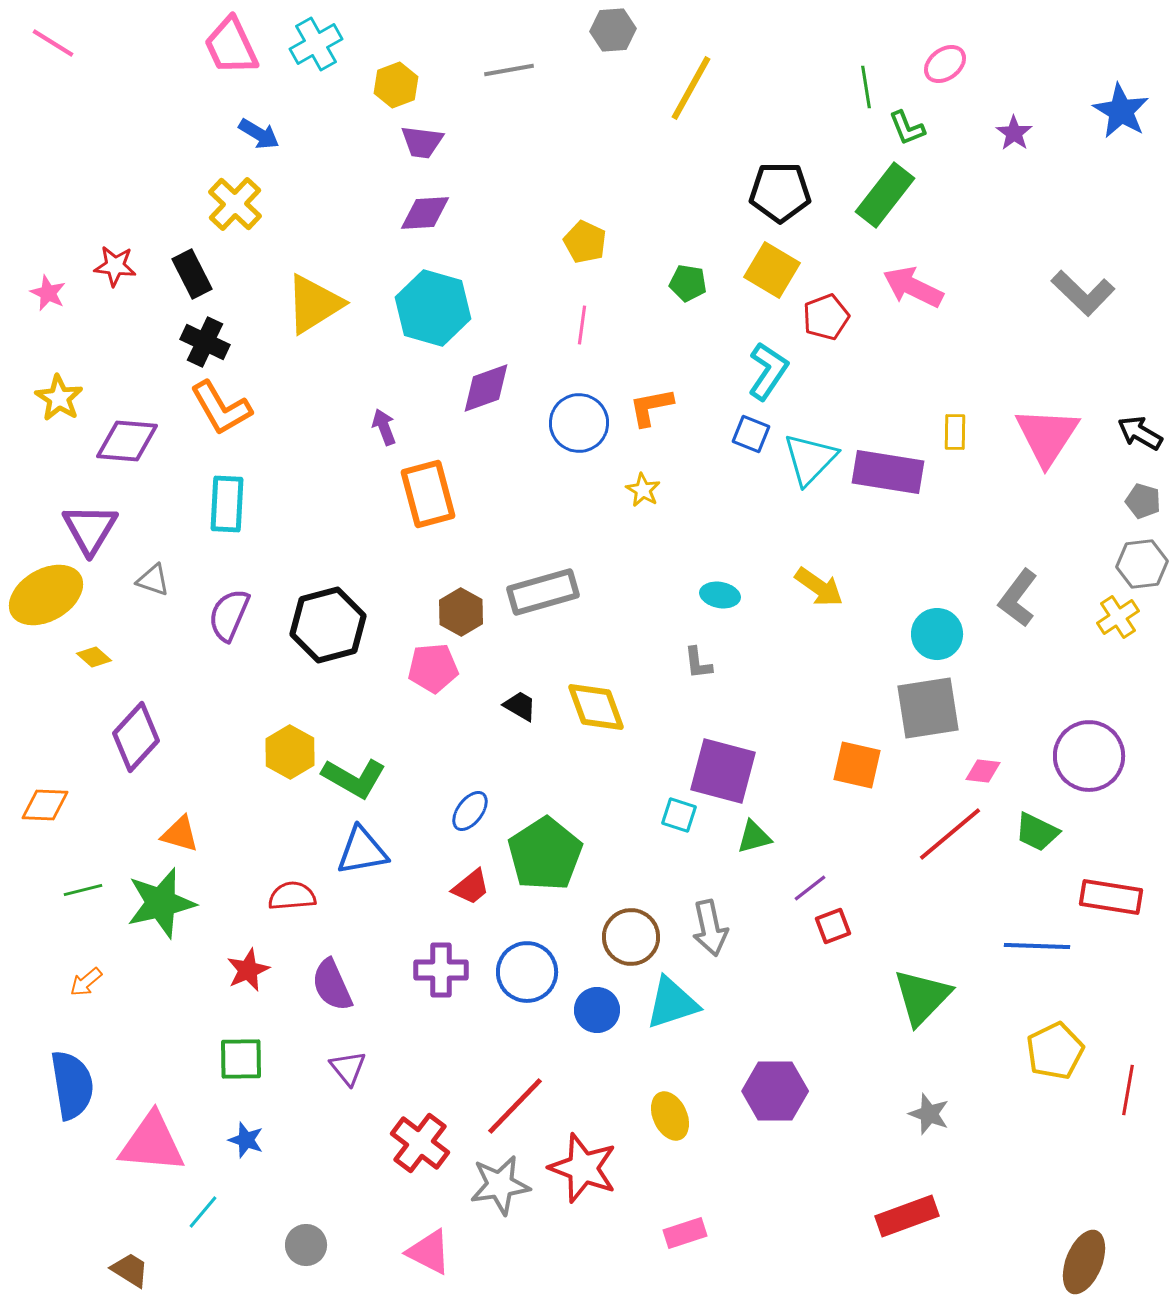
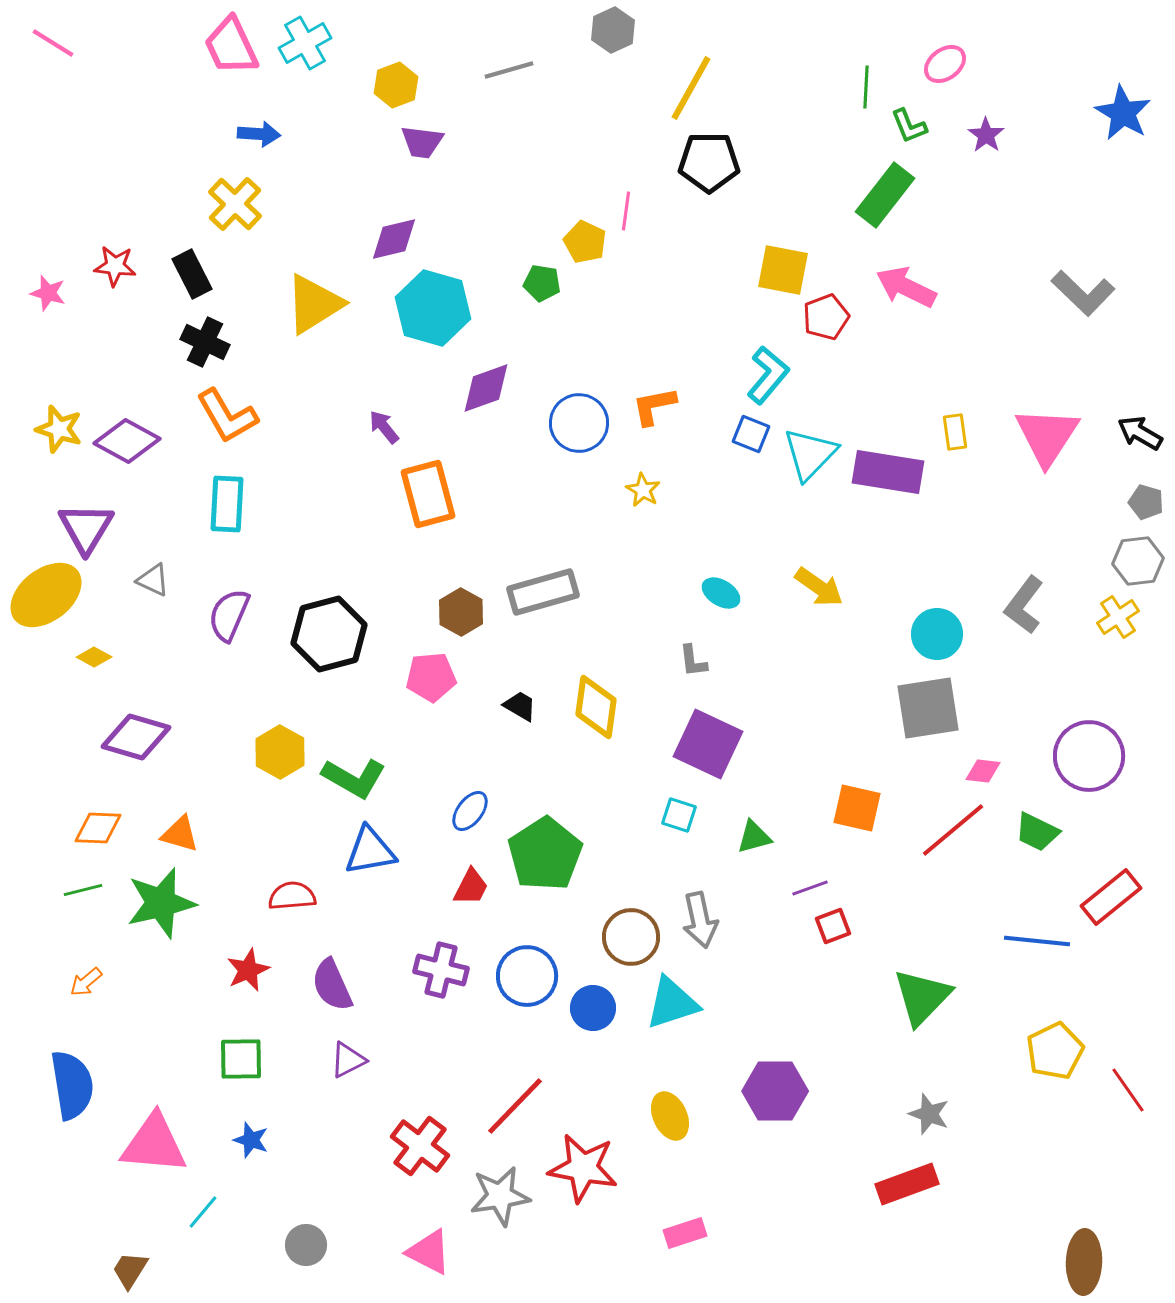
gray hexagon at (613, 30): rotated 21 degrees counterclockwise
cyan cross at (316, 44): moved 11 px left, 1 px up
gray line at (509, 70): rotated 6 degrees counterclockwise
green line at (866, 87): rotated 12 degrees clockwise
blue star at (1121, 111): moved 2 px right, 2 px down
green L-shape at (907, 128): moved 2 px right, 2 px up
purple star at (1014, 133): moved 28 px left, 2 px down
blue arrow at (259, 134): rotated 27 degrees counterclockwise
black pentagon at (780, 192): moved 71 px left, 30 px up
purple diamond at (425, 213): moved 31 px left, 26 px down; rotated 10 degrees counterclockwise
yellow square at (772, 270): moved 11 px right; rotated 20 degrees counterclockwise
green pentagon at (688, 283): moved 146 px left
pink arrow at (913, 287): moved 7 px left
pink star at (48, 293): rotated 9 degrees counterclockwise
pink line at (582, 325): moved 44 px right, 114 px up
cyan L-shape at (768, 371): moved 4 px down; rotated 6 degrees clockwise
yellow star at (59, 398): moved 31 px down; rotated 15 degrees counterclockwise
orange L-shape at (651, 407): moved 3 px right, 1 px up
orange L-shape at (221, 408): moved 6 px right, 8 px down
purple arrow at (384, 427): rotated 18 degrees counterclockwise
yellow rectangle at (955, 432): rotated 9 degrees counterclockwise
purple diamond at (127, 441): rotated 24 degrees clockwise
cyan triangle at (810, 459): moved 5 px up
gray pentagon at (1143, 501): moved 3 px right, 1 px down
purple triangle at (90, 529): moved 4 px left, 1 px up
gray hexagon at (1142, 564): moved 4 px left, 3 px up
gray triangle at (153, 580): rotated 6 degrees clockwise
yellow ellipse at (46, 595): rotated 8 degrees counterclockwise
cyan ellipse at (720, 595): moved 1 px right, 2 px up; rotated 21 degrees clockwise
gray L-shape at (1018, 598): moved 6 px right, 7 px down
black hexagon at (328, 625): moved 1 px right, 9 px down
yellow diamond at (94, 657): rotated 12 degrees counterclockwise
gray L-shape at (698, 663): moved 5 px left, 2 px up
pink pentagon at (433, 668): moved 2 px left, 9 px down
yellow diamond at (596, 707): rotated 28 degrees clockwise
purple diamond at (136, 737): rotated 64 degrees clockwise
yellow hexagon at (290, 752): moved 10 px left
orange square at (857, 765): moved 43 px down
purple square at (723, 771): moved 15 px left, 27 px up; rotated 10 degrees clockwise
orange diamond at (45, 805): moved 53 px right, 23 px down
red line at (950, 834): moved 3 px right, 4 px up
blue triangle at (362, 851): moved 8 px right
red trapezoid at (471, 887): rotated 24 degrees counterclockwise
purple line at (810, 888): rotated 18 degrees clockwise
red rectangle at (1111, 897): rotated 48 degrees counterclockwise
gray arrow at (710, 928): moved 10 px left, 8 px up
blue line at (1037, 946): moved 5 px up; rotated 4 degrees clockwise
purple cross at (441, 970): rotated 14 degrees clockwise
blue circle at (527, 972): moved 4 px down
blue circle at (597, 1010): moved 4 px left, 2 px up
purple triangle at (348, 1068): moved 8 px up; rotated 42 degrees clockwise
red line at (1128, 1090): rotated 45 degrees counterclockwise
blue star at (246, 1140): moved 5 px right
pink triangle at (152, 1143): moved 2 px right, 1 px down
red cross at (420, 1143): moved 3 px down
red star at (583, 1168): rotated 10 degrees counterclockwise
gray star at (500, 1185): moved 11 px down
red rectangle at (907, 1216): moved 32 px up
brown ellipse at (1084, 1262): rotated 20 degrees counterclockwise
brown trapezoid at (130, 1270): rotated 90 degrees counterclockwise
